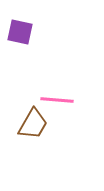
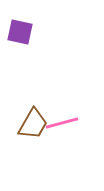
pink line: moved 5 px right, 23 px down; rotated 20 degrees counterclockwise
